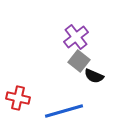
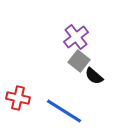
black semicircle: rotated 18 degrees clockwise
blue line: rotated 48 degrees clockwise
